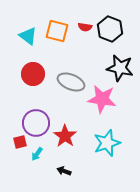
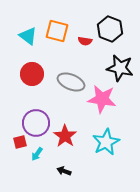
red semicircle: moved 14 px down
red circle: moved 1 px left
cyan star: moved 1 px left, 1 px up; rotated 8 degrees counterclockwise
